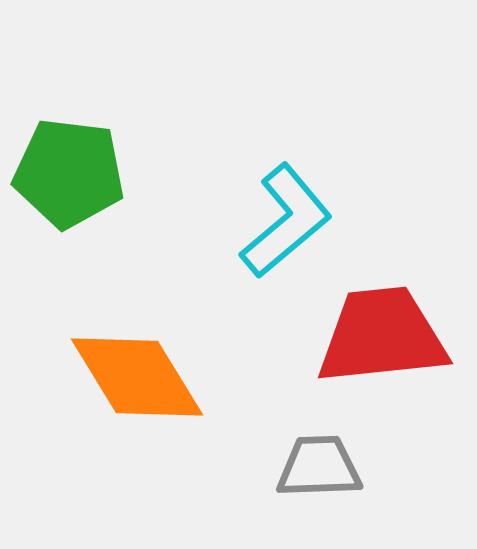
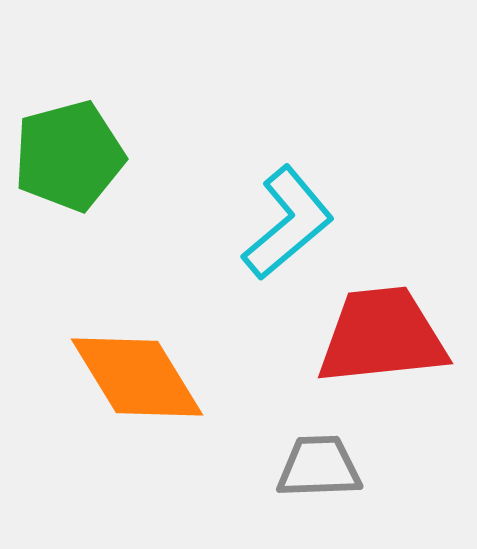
green pentagon: moved 17 px up; rotated 22 degrees counterclockwise
cyan L-shape: moved 2 px right, 2 px down
